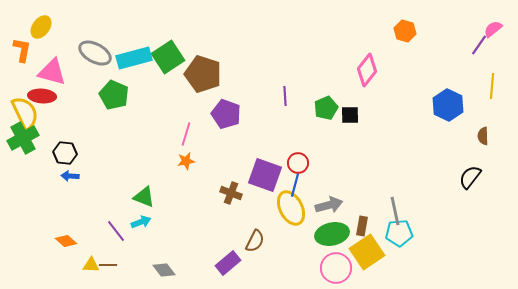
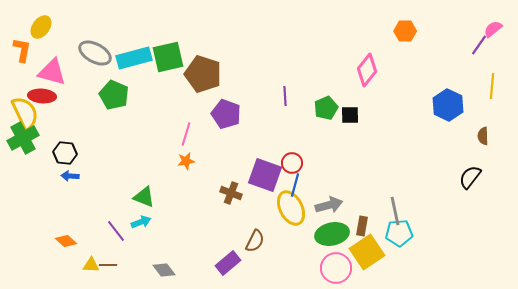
orange hexagon at (405, 31): rotated 15 degrees counterclockwise
green square at (168, 57): rotated 20 degrees clockwise
red circle at (298, 163): moved 6 px left
